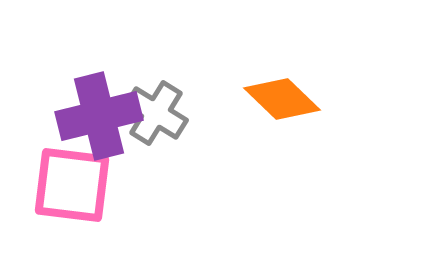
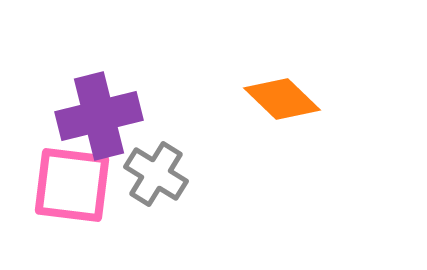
gray cross: moved 61 px down
